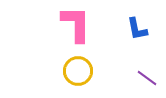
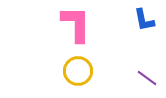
blue L-shape: moved 7 px right, 9 px up
